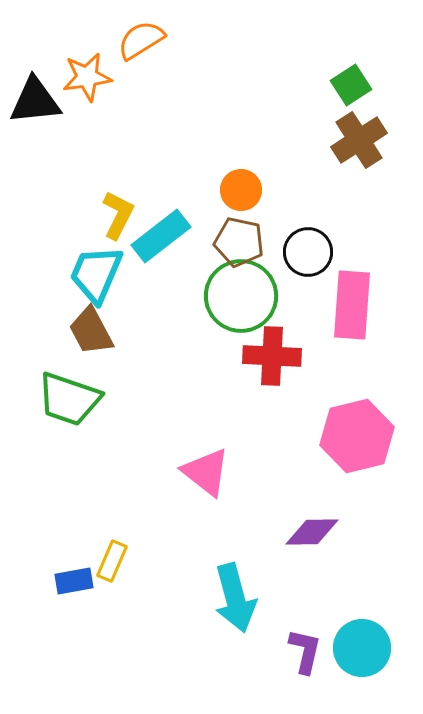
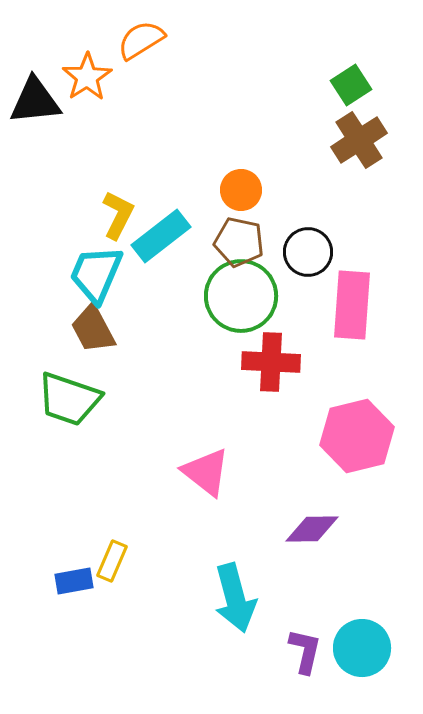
orange star: rotated 24 degrees counterclockwise
brown trapezoid: moved 2 px right, 2 px up
red cross: moved 1 px left, 6 px down
purple diamond: moved 3 px up
